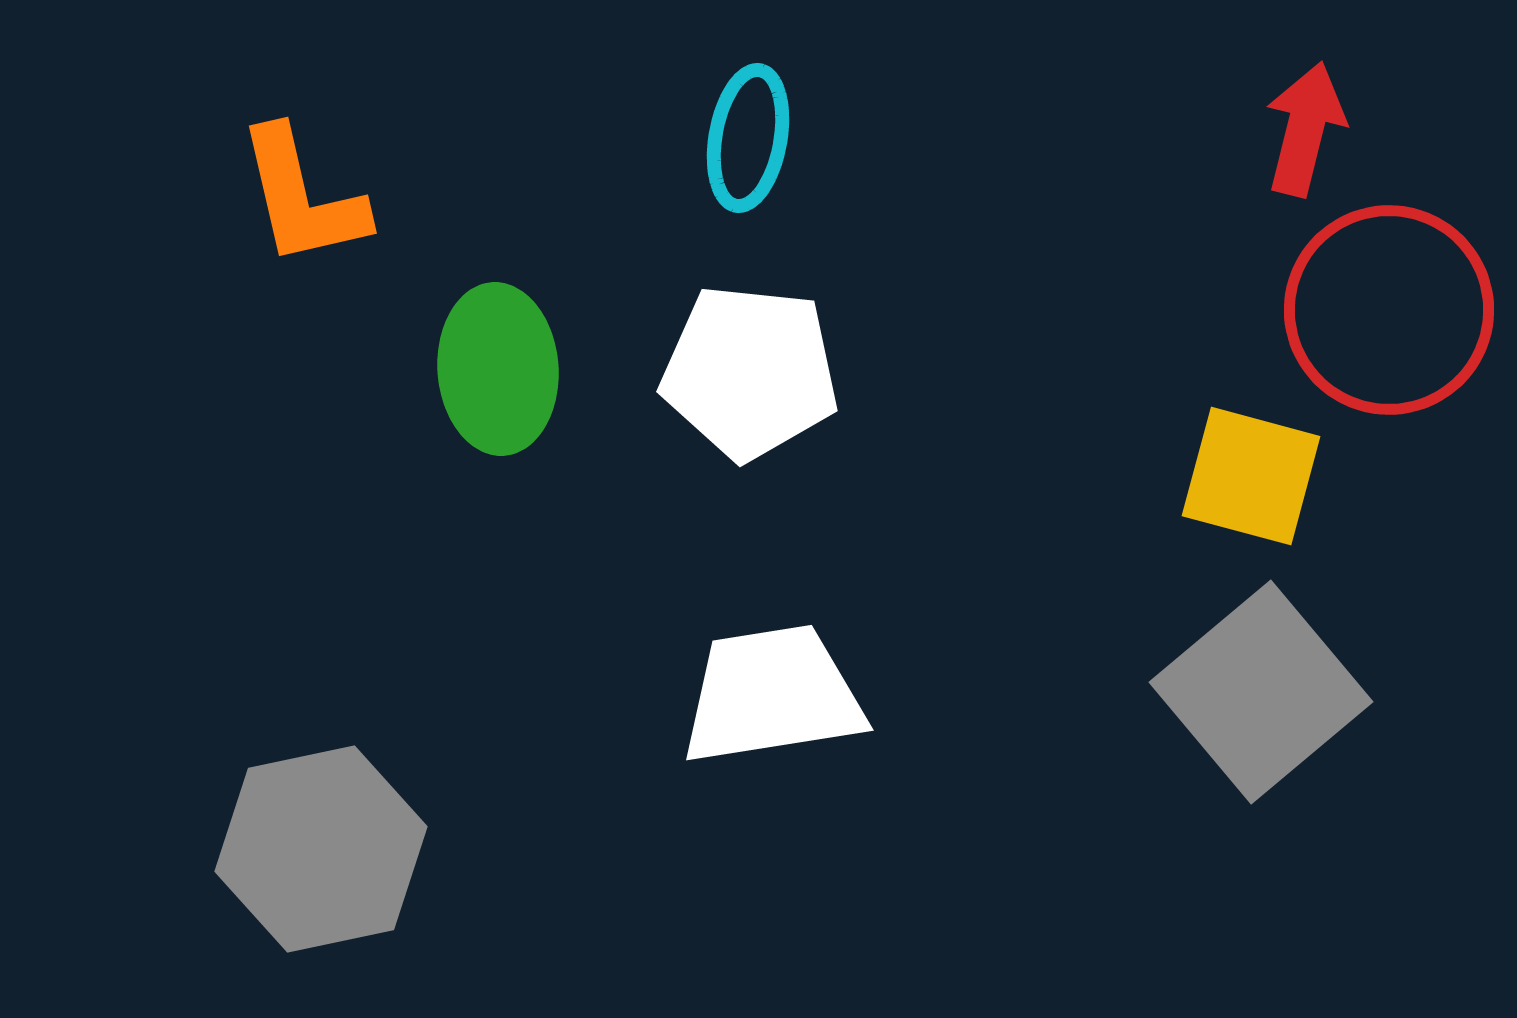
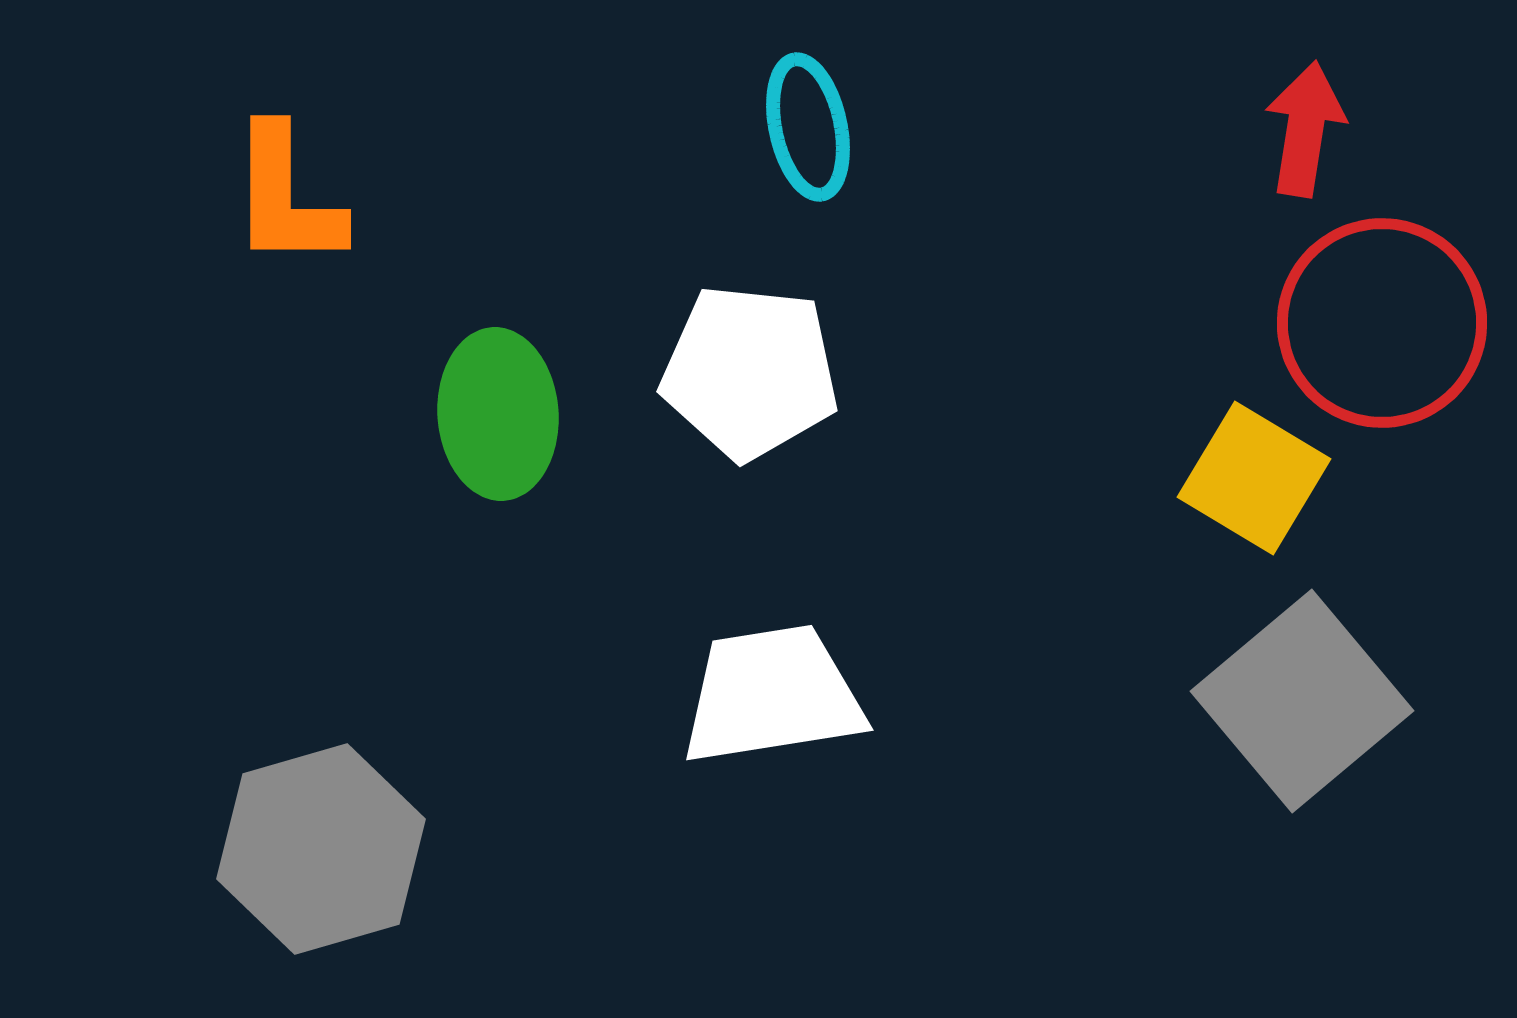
red arrow: rotated 5 degrees counterclockwise
cyan ellipse: moved 60 px right, 11 px up; rotated 22 degrees counterclockwise
orange L-shape: moved 16 px left; rotated 13 degrees clockwise
red circle: moved 7 px left, 13 px down
green ellipse: moved 45 px down
yellow square: moved 3 px right, 2 px down; rotated 16 degrees clockwise
gray square: moved 41 px right, 9 px down
gray hexagon: rotated 4 degrees counterclockwise
